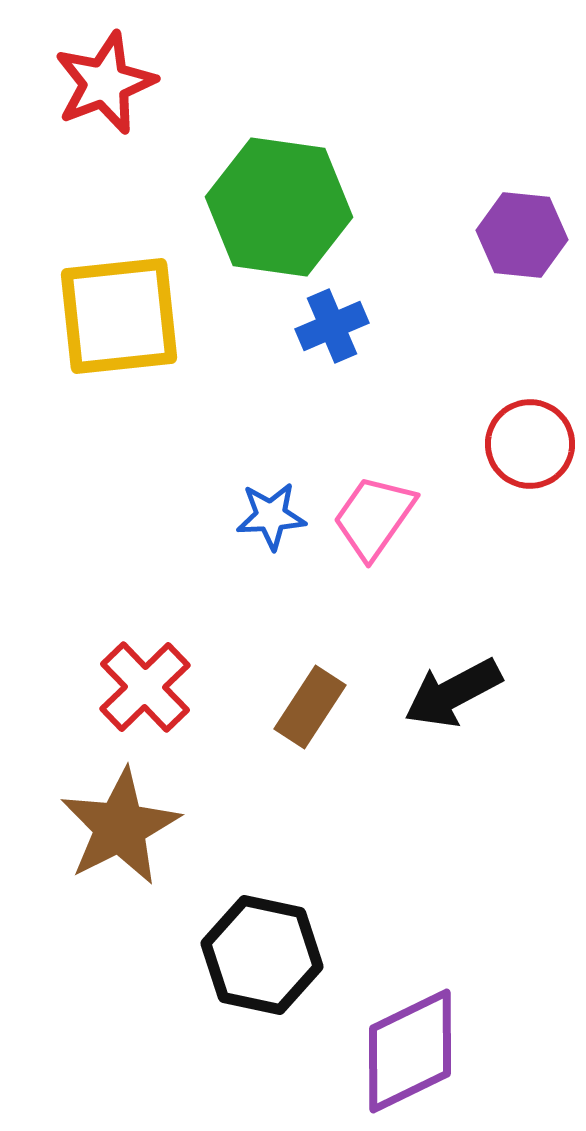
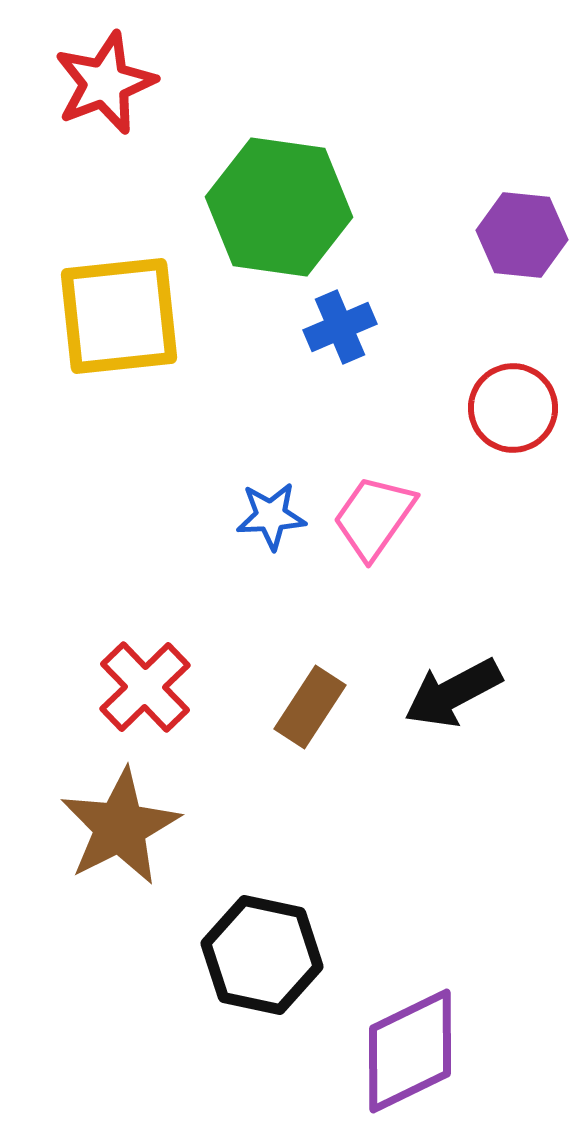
blue cross: moved 8 px right, 1 px down
red circle: moved 17 px left, 36 px up
